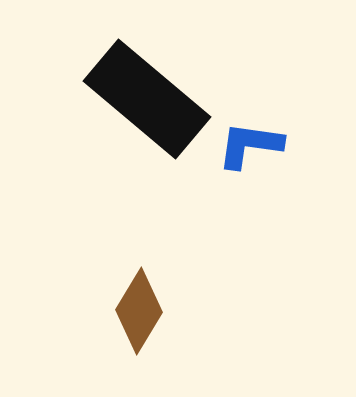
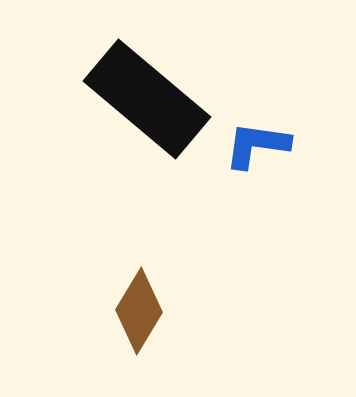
blue L-shape: moved 7 px right
